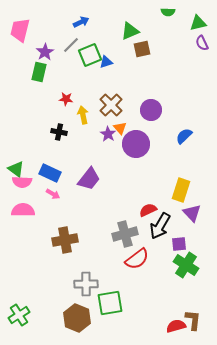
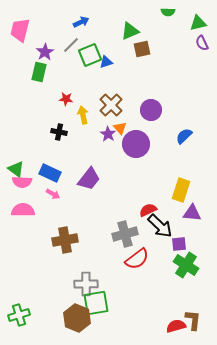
purple triangle at (192, 213): rotated 42 degrees counterclockwise
black arrow at (160, 226): rotated 76 degrees counterclockwise
green square at (110, 303): moved 14 px left
green cross at (19, 315): rotated 15 degrees clockwise
